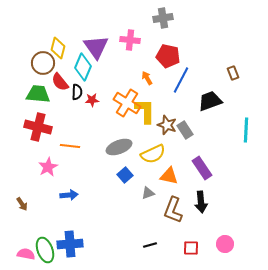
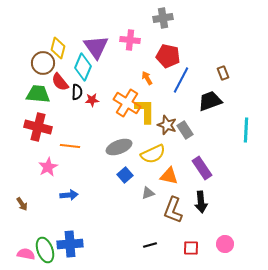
brown rectangle: moved 10 px left
